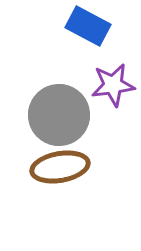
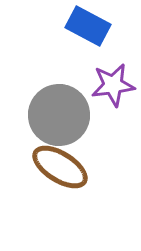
brown ellipse: rotated 42 degrees clockwise
